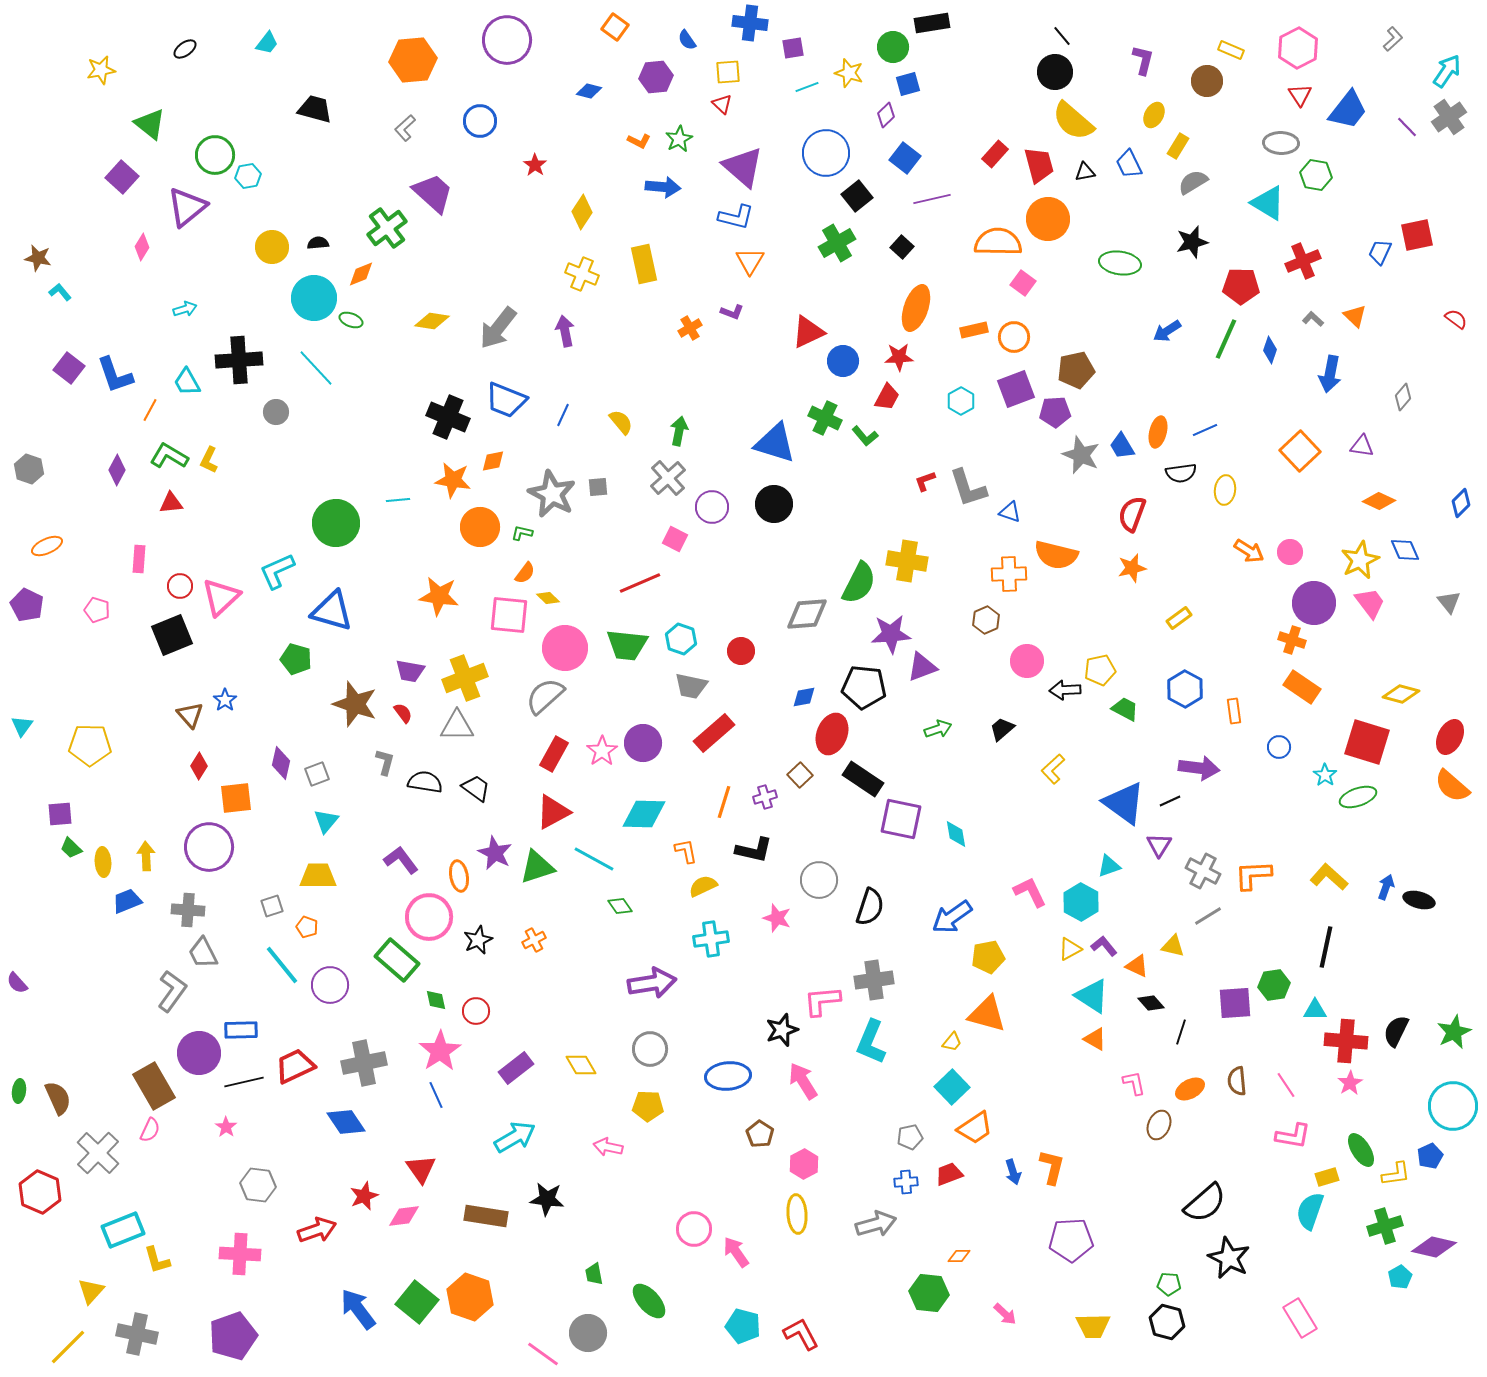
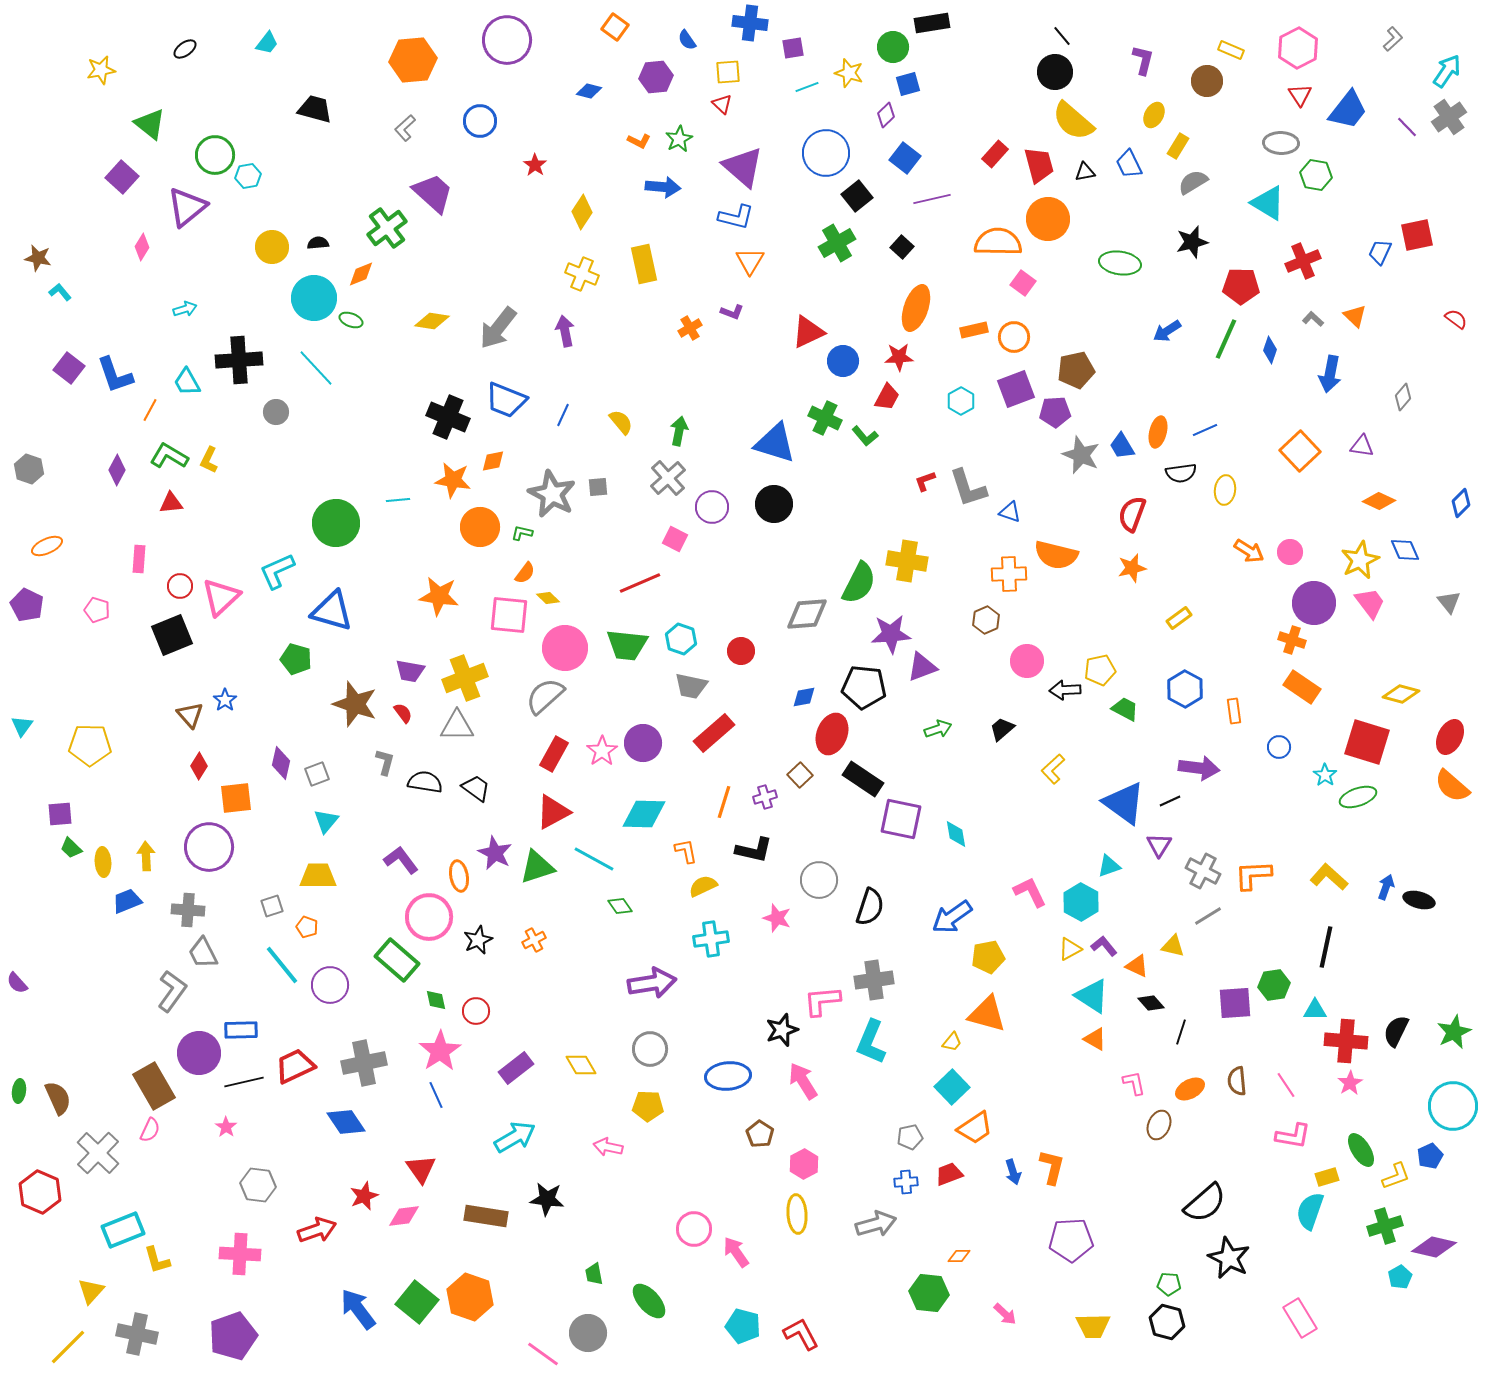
yellow L-shape at (1396, 1174): moved 2 px down; rotated 12 degrees counterclockwise
